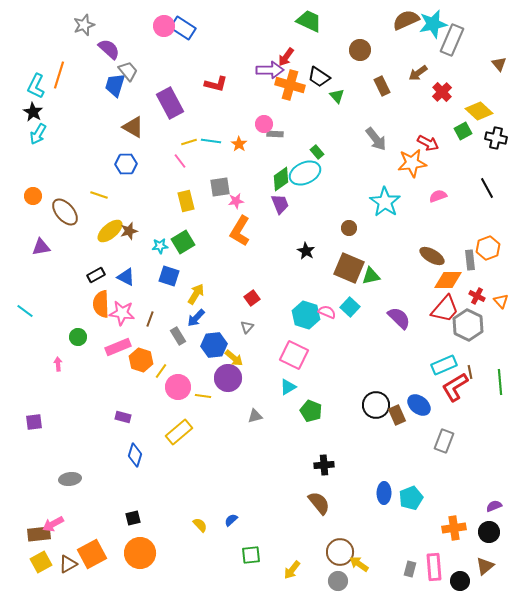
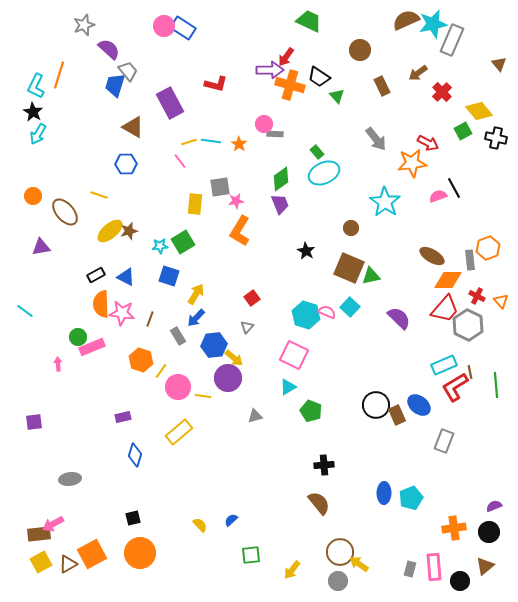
yellow diamond at (479, 111): rotated 8 degrees clockwise
cyan ellipse at (305, 173): moved 19 px right
black line at (487, 188): moved 33 px left
yellow rectangle at (186, 201): moved 9 px right, 3 px down; rotated 20 degrees clockwise
brown circle at (349, 228): moved 2 px right
pink rectangle at (118, 347): moved 26 px left
green line at (500, 382): moved 4 px left, 3 px down
purple rectangle at (123, 417): rotated 28 degrees counterclockwise
